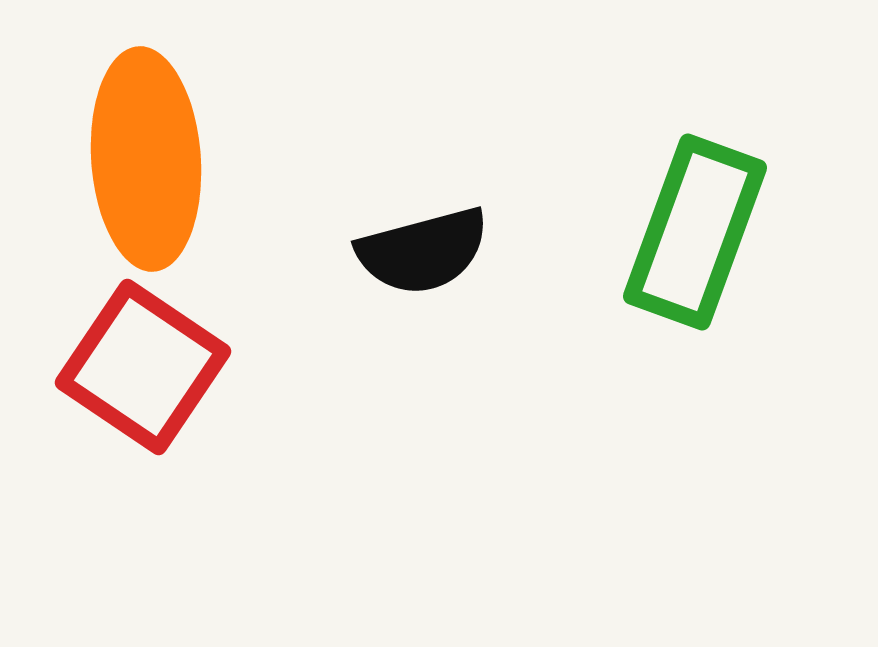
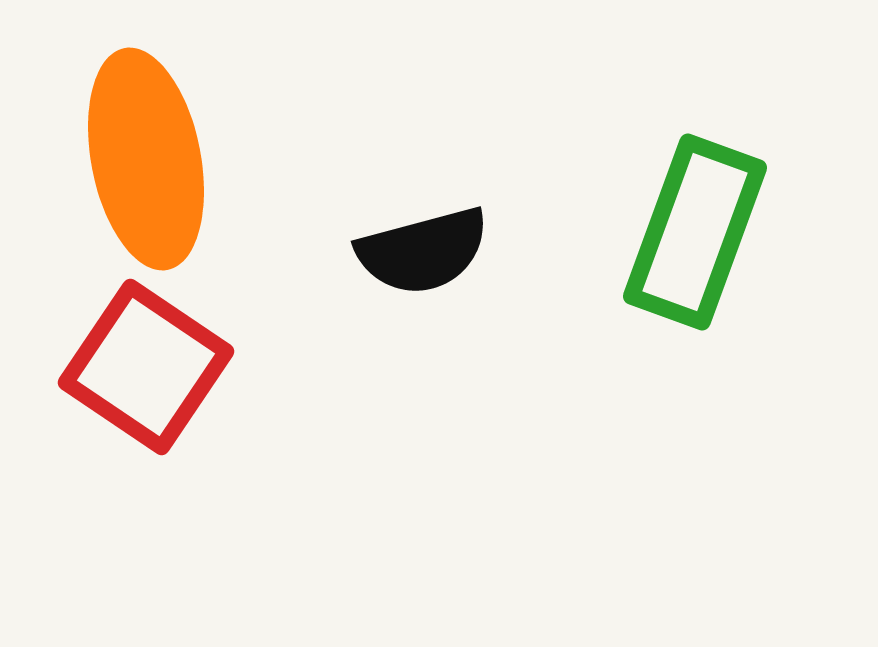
orange ellipse: rotated 7 degrees counterclockwise
red square: moved 3 px right
